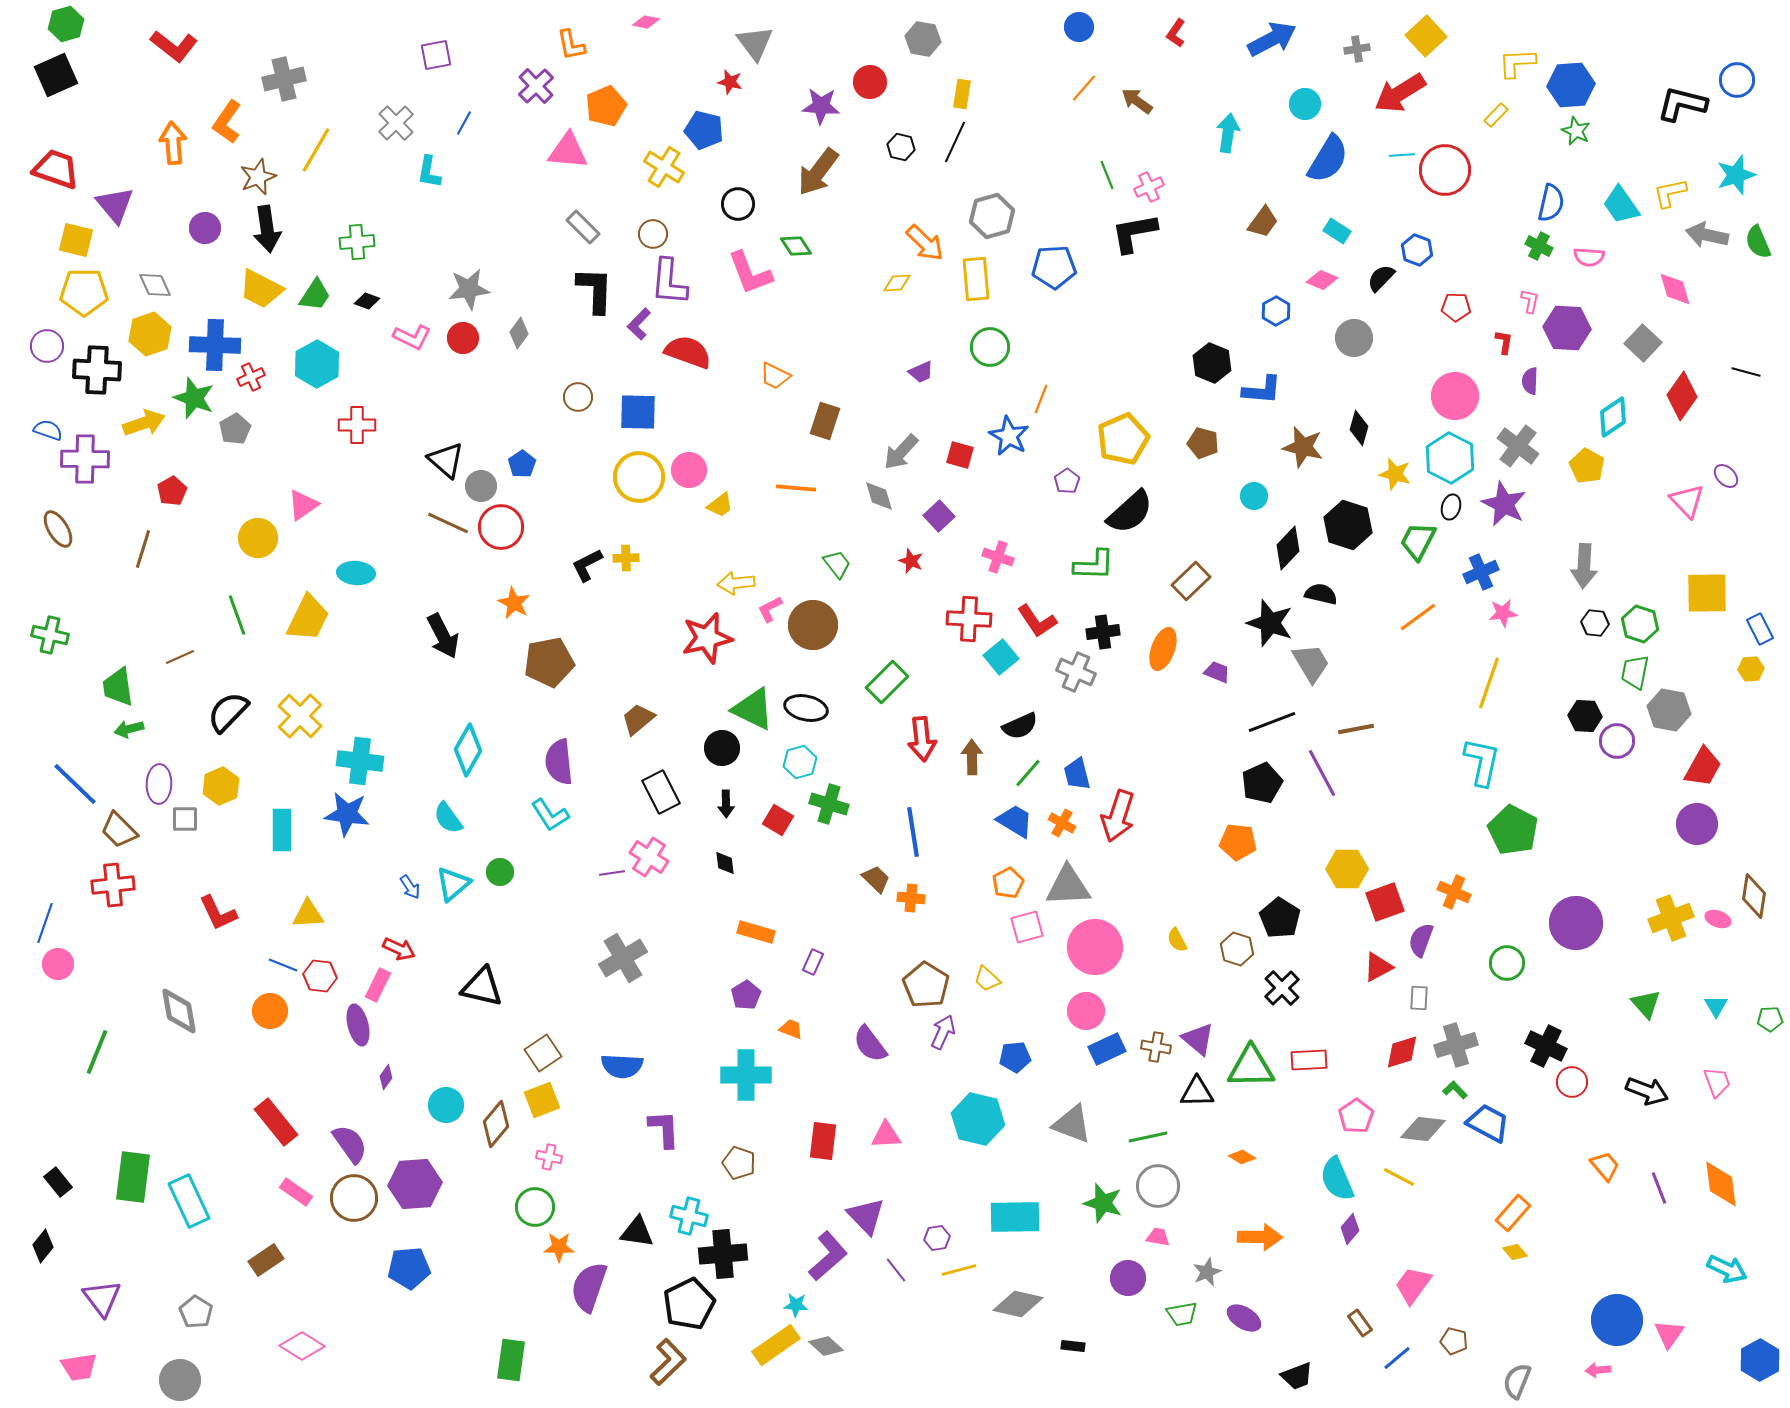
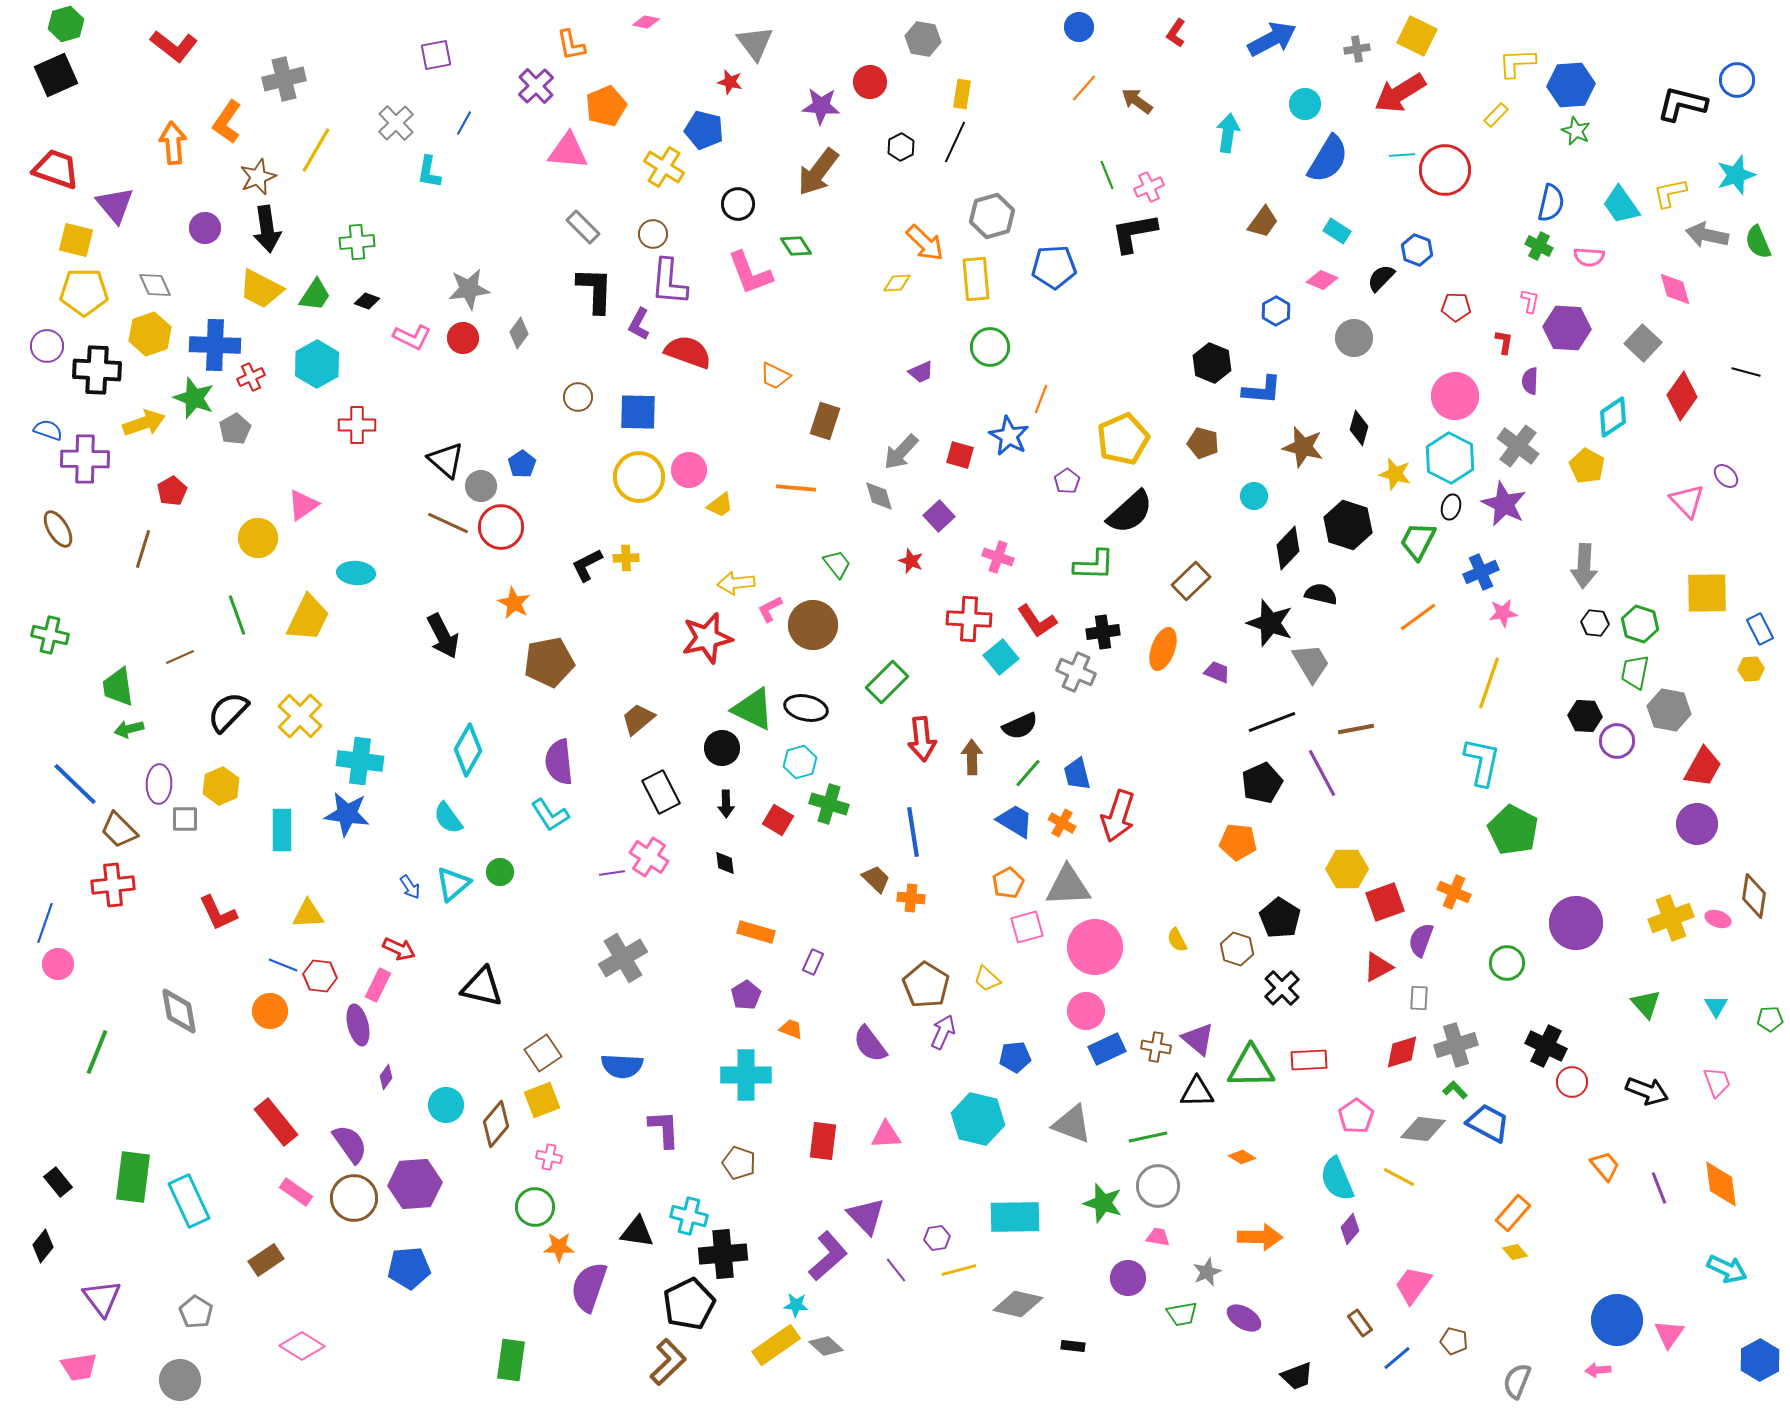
yellow square at (1426, 36): moved 9 px left; rotated 21 degrees counterclockwise
black hexagon at (901, 147): rotated 20 degrees clockwise
purple L-shape at (639, 324): rotated 16 degrees counterclockwise
